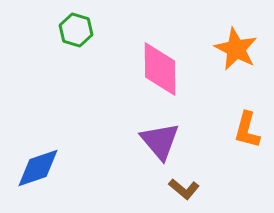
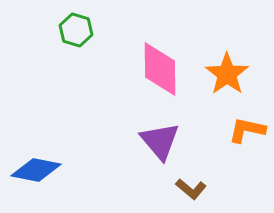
orange star: moved 9 px left, 25 px down; rotated 9 degrees clockwise
orange L-shape: rotated 87 degrees clockwise
blue diamond: moved 2 px left, 2 px down; rotated 30 degrees clockwise
brown L-shape: moved 7 px right
